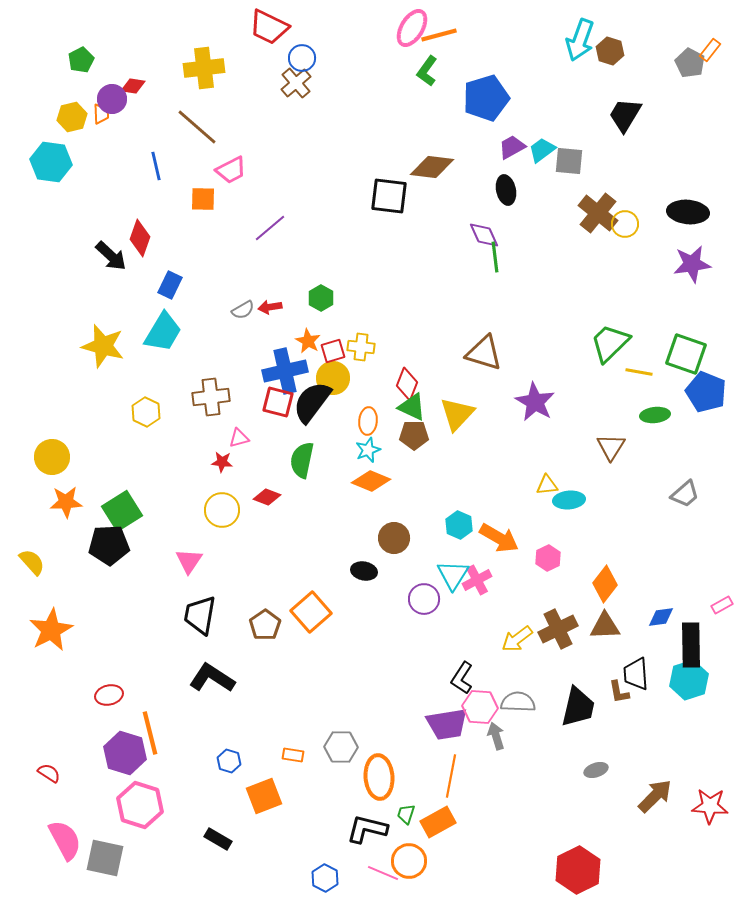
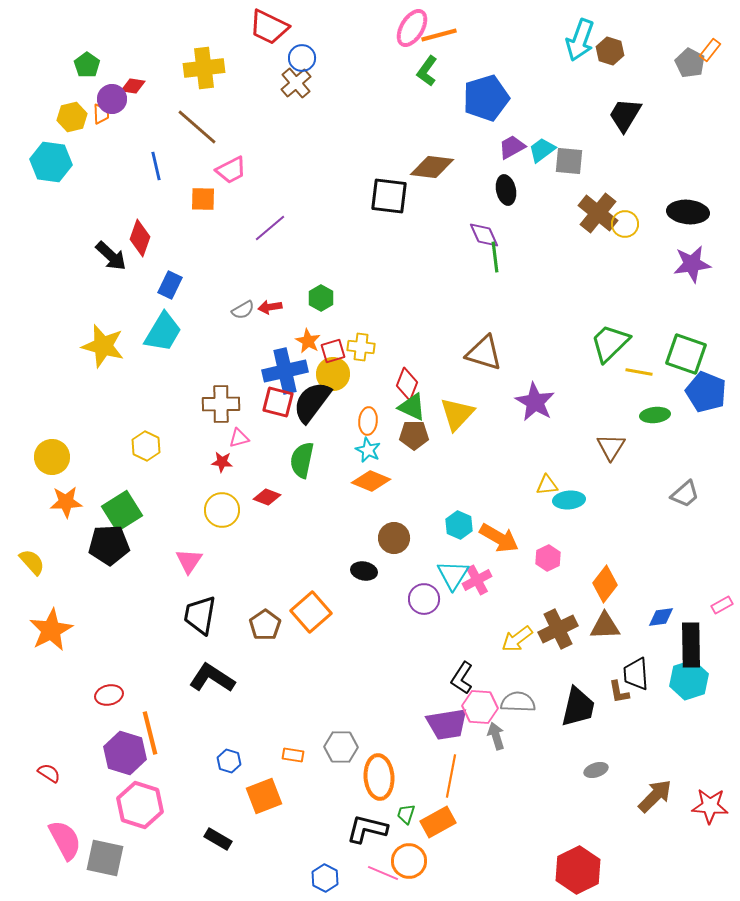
green pentagon at (81, 60): moved 6 px right, 5 px down; rotated 10 degrees counterclockwise
yellow circle at (333, 378): moved 4 px up
brown cross at (211, 397): moved 10 px right, 7 px down; rotated 6 degrees clockwise
yellow hexagon at (146, 412): moved 34 px down
cyan star at (368, 450): rotated 25 degrees counterclockwise
